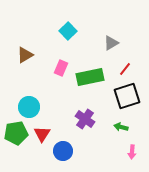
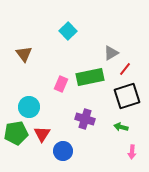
gray triangle: moved 10 px down
brown triangle: moved 1 px left, 1 px up; rotated 36 degrees counterclockwise
pink rectangle: moved 16 px down
purple cross: rotated 18 degrees counterclockwise
